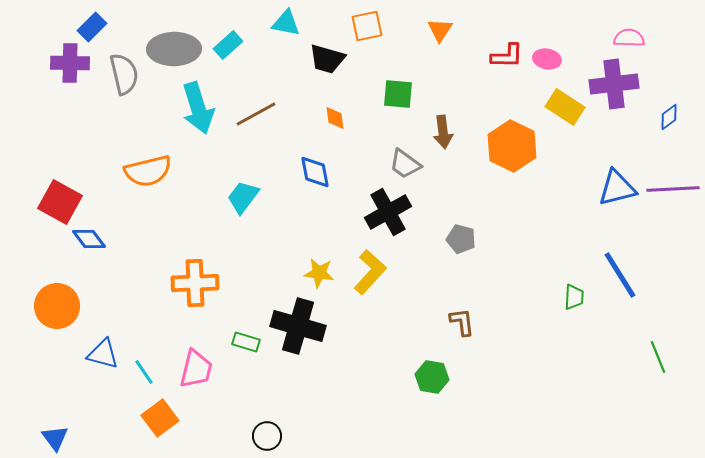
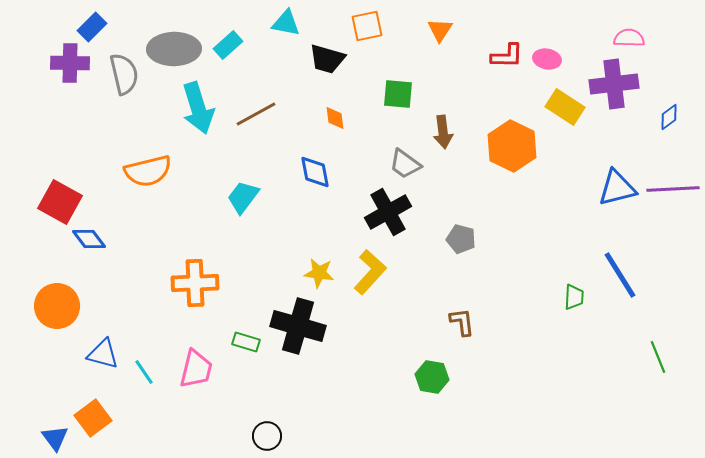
orange square at (160, 418): moved 67 px left
